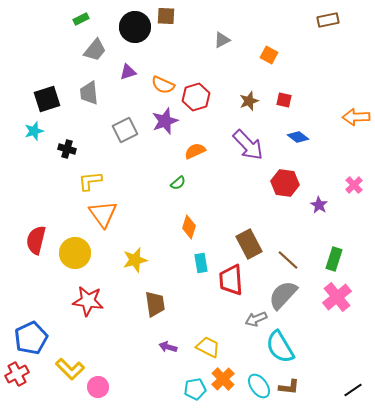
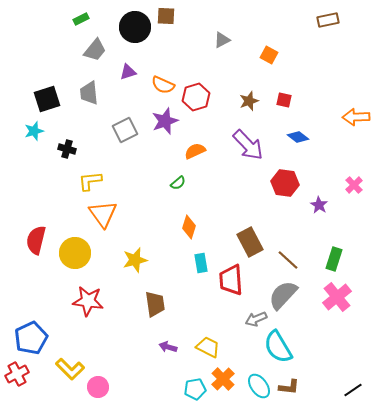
brown rectangle at (249, 244): moved 1 px right, 2 px up
cyan semicircle at (280, 347): moved 2 px left
